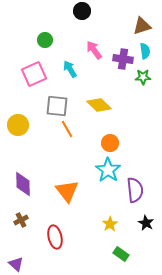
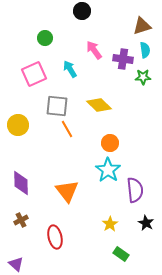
green circle: moved 2 px up
cyan semicircle: moved 1 px up
purple diamond: moved 2 px left, 1 px up
